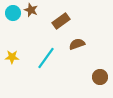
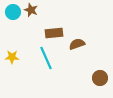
cyan circle: moved 1 px up
brown rectangle: moved 7 px left, 12 px down; rotated 30 degrees clockwise
cyan line: rotated 60 degrees counterclockwise
brown circle: moved 1 px down
